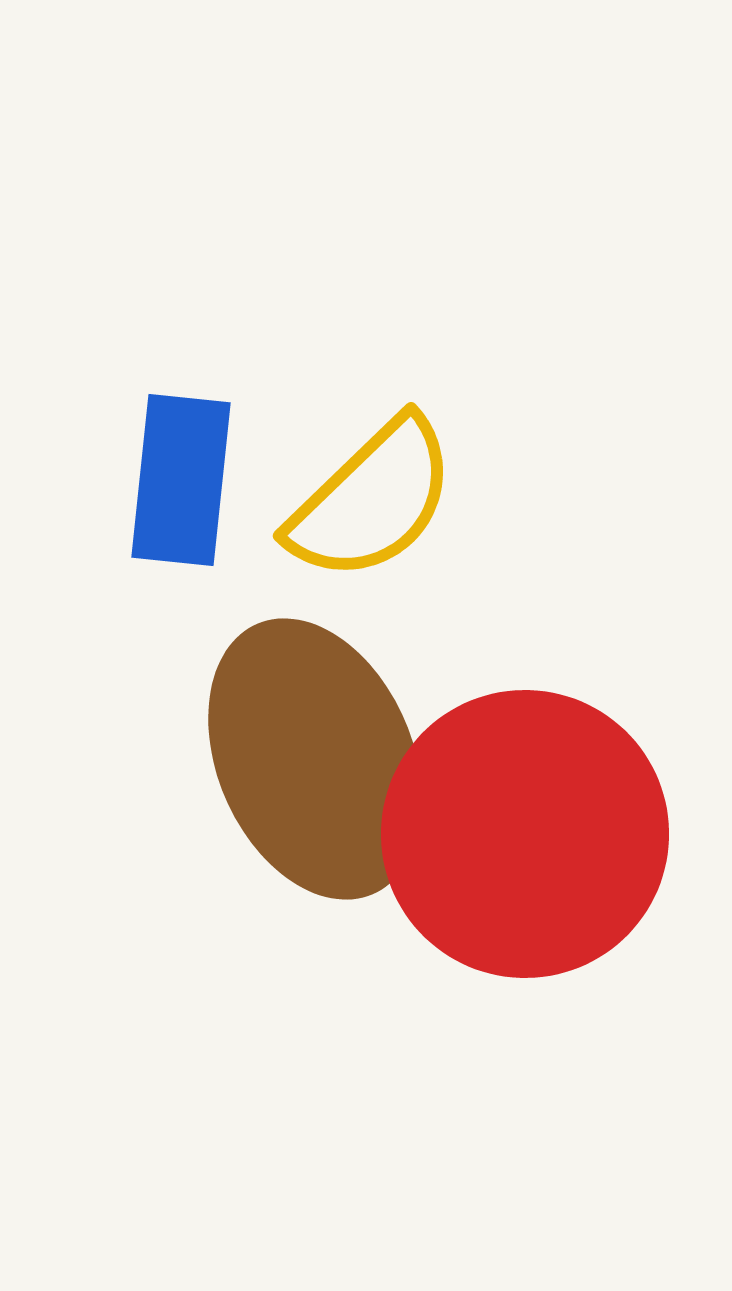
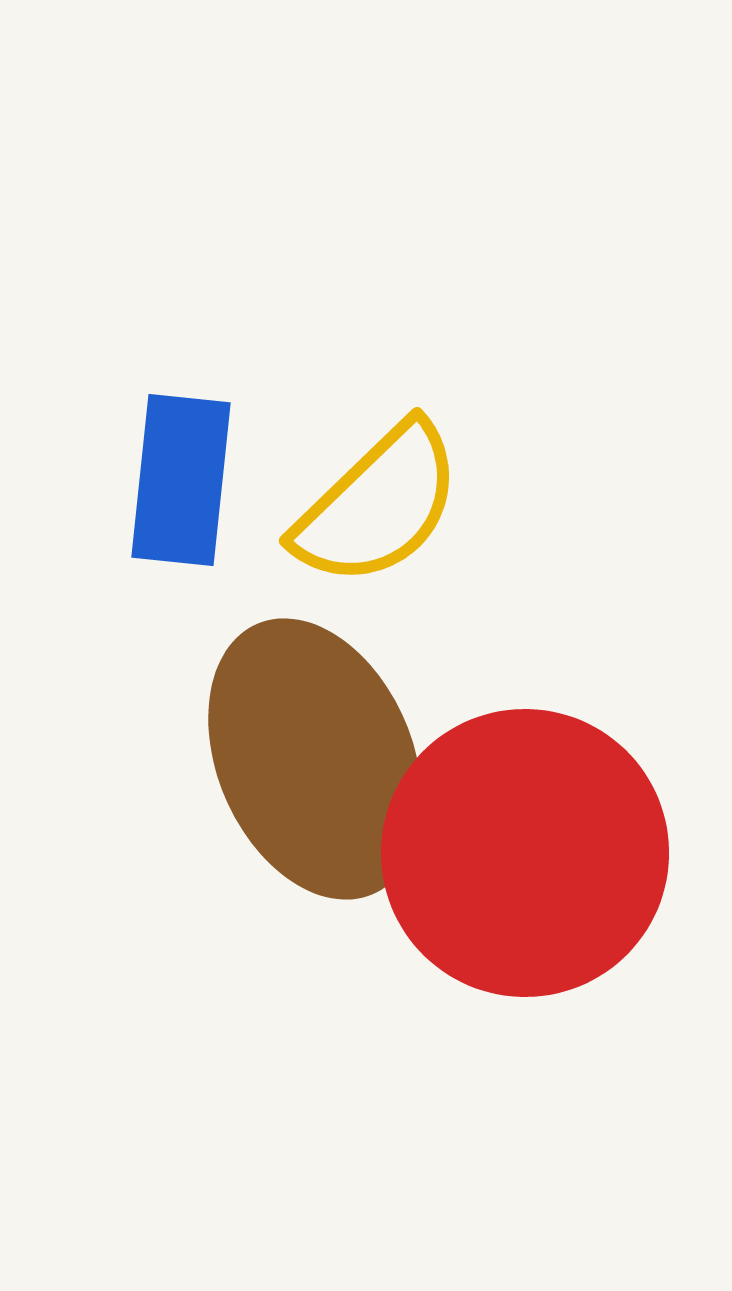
yellow semicircle: moved 6 px right, 5 px down
red circle: moved 19 px down
